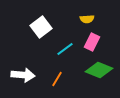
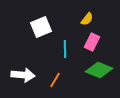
yellow semicircle: rotated 48 degrees counterclockwise
white square: rotated 15 degrees clockwise
cyan line: rotated 54 degrees counterclockwise
orange line: moved 2 px left, 1 px down
